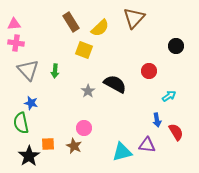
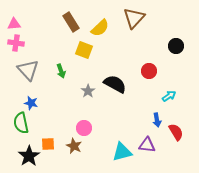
green arrow: moved 6 px right; rotated 24 degrees counterclockwise
